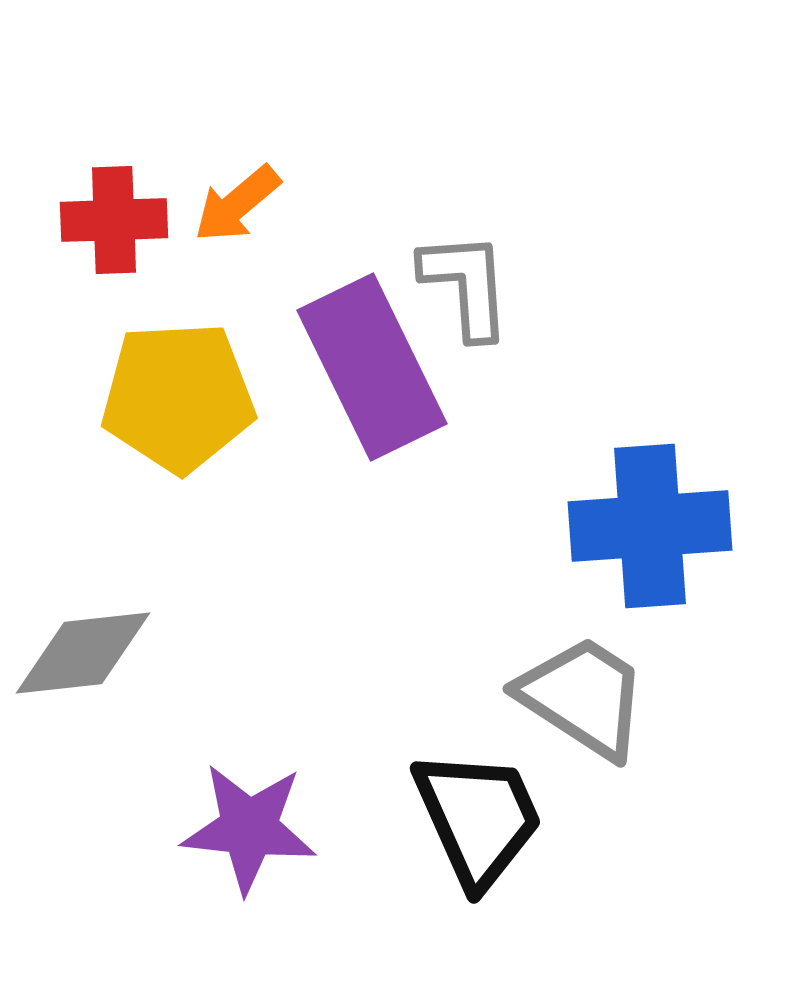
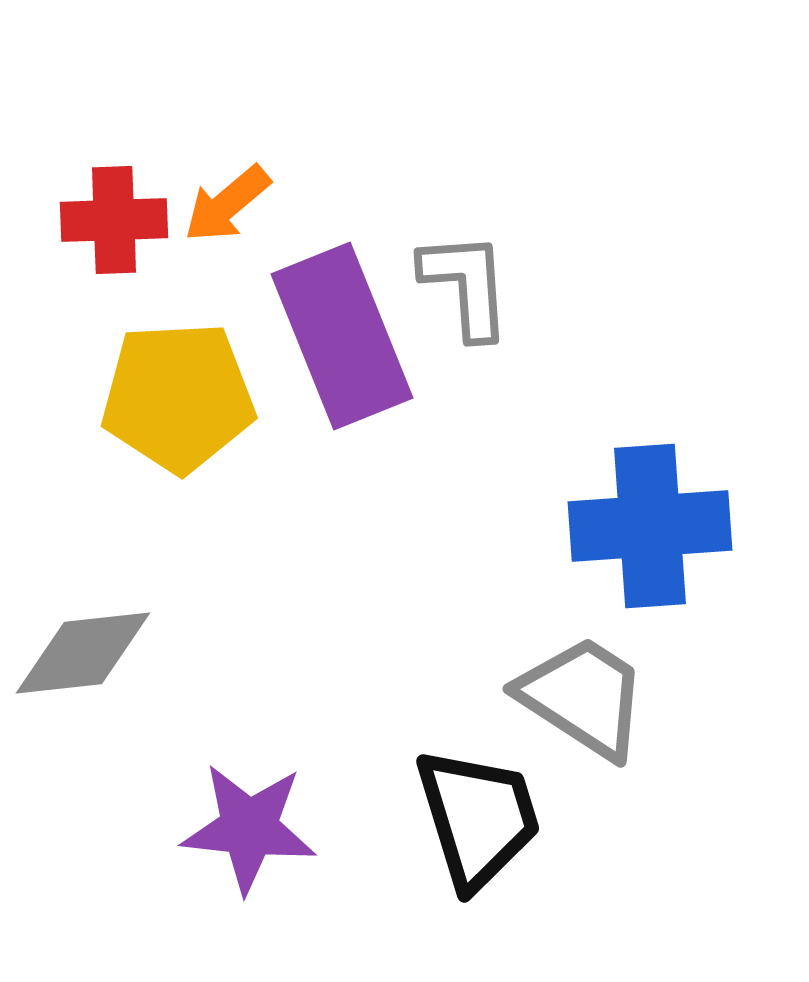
orange arrow: moved 10 px left
purple rectangle: moved 30 px left, 31 px up; rotated 4 degrees clockwise
black trapezoid: rotated 7 degrees clockwise
